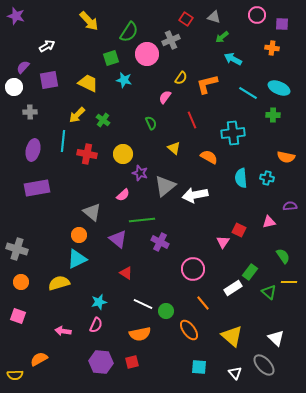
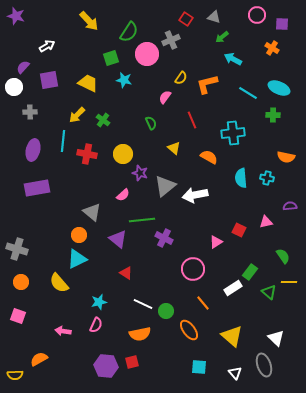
orange cross at (272, 48): rotated 24 degrees clockwise
pink triangle at (269, 222): moved 3 px left
purple cross at (160, 242): moved 4 px right, 4 px up
pink triangle at (223, 242): moved 7 px left; rotated 24 degrees clockwise
yellow semicircle at (59, 283): rotated 115 degrees counterclockwise
purple hexagon at (101, 362): moved 5 px right, 4 px down
gray ellipse at (264, 365): rotated 25 degrees clockwise
